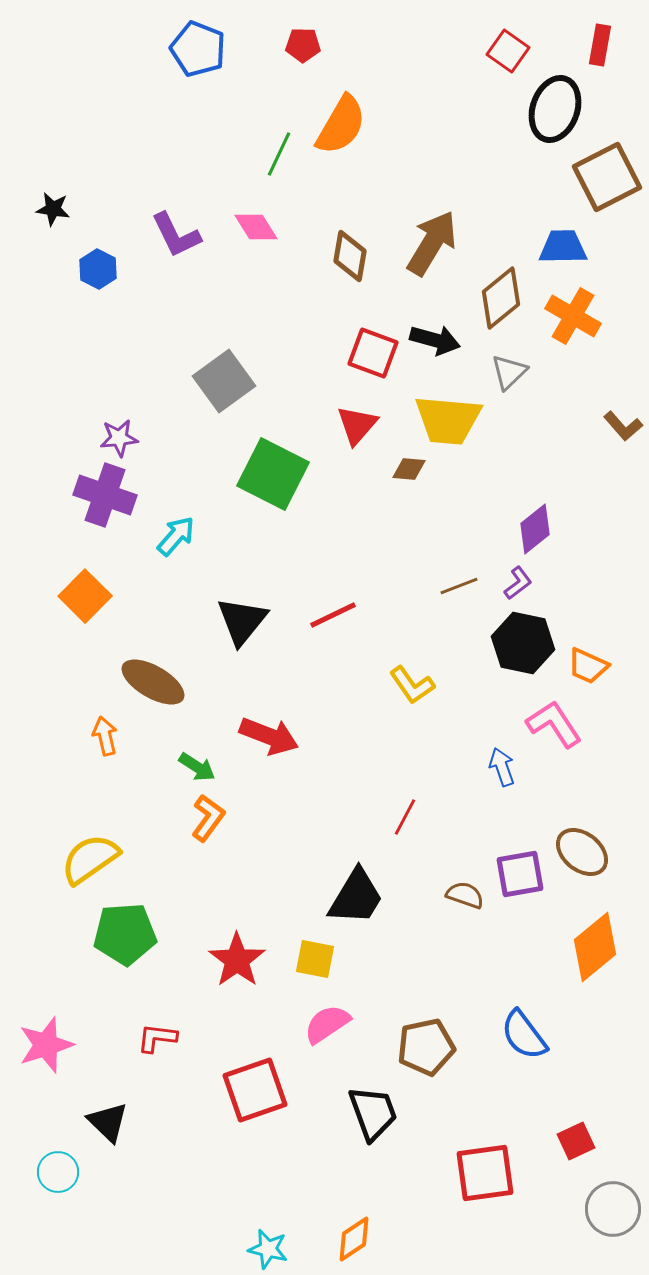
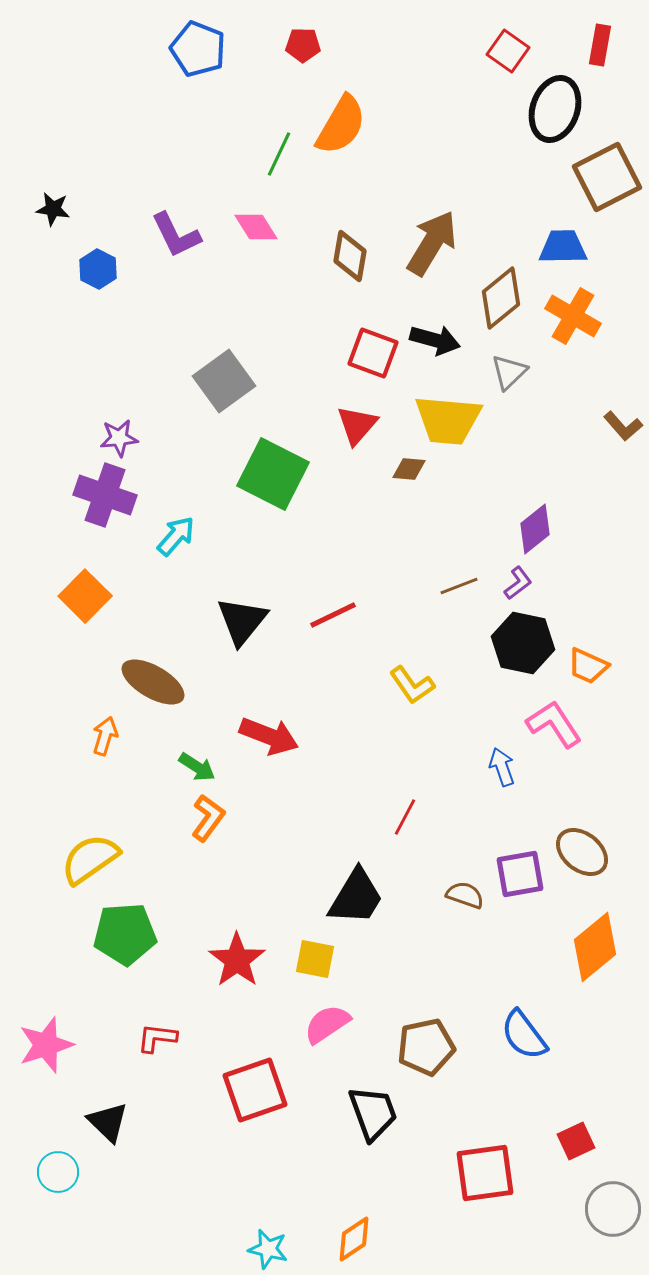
orange arrow at (105, 736): rotated 30 degrees clockwise
